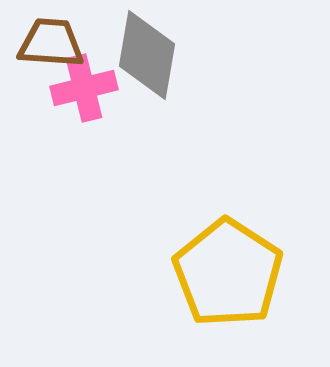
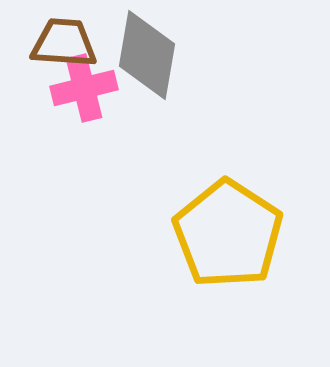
brown trapezoid: moved 13 px right
yellow pentagon: moved 39 px up
